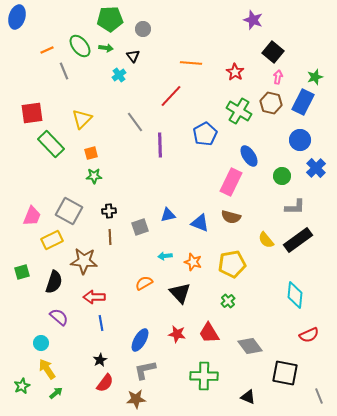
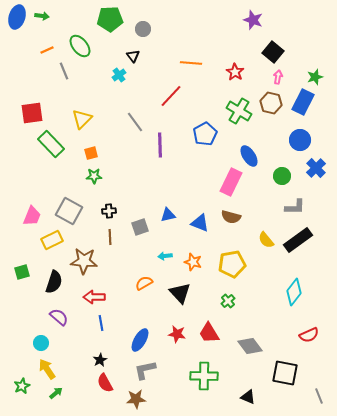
green arrow at (106, 48): moved 64 px left, 32 px up
cyan diamond at (295, 295): moved 1 px left, 3 px up; rotated 32 degrees clockwise
red semicircle at (105, 383): rotated 114 degrees clockwise
